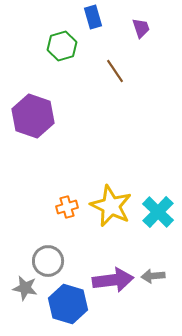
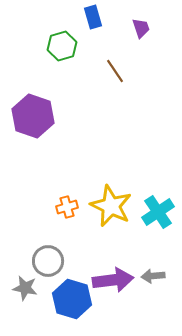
cyan cross: rotated 12 degrees clockwise
blue hexagon: moved 4 px right, 5 px up
